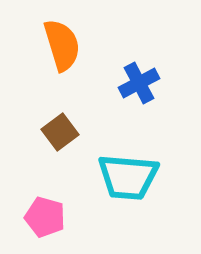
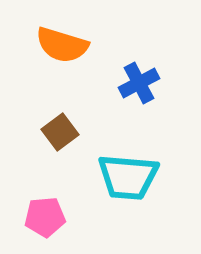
orange semicircle: rotated 124 degrees clockwise
pink pentagon: rotated 21 degrees counterclockwise
